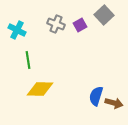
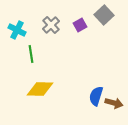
gray cross: moved 5 px left, 1 px down; rotated 24 degrees clockwise
green line: moved 3 px right, 6 px up
